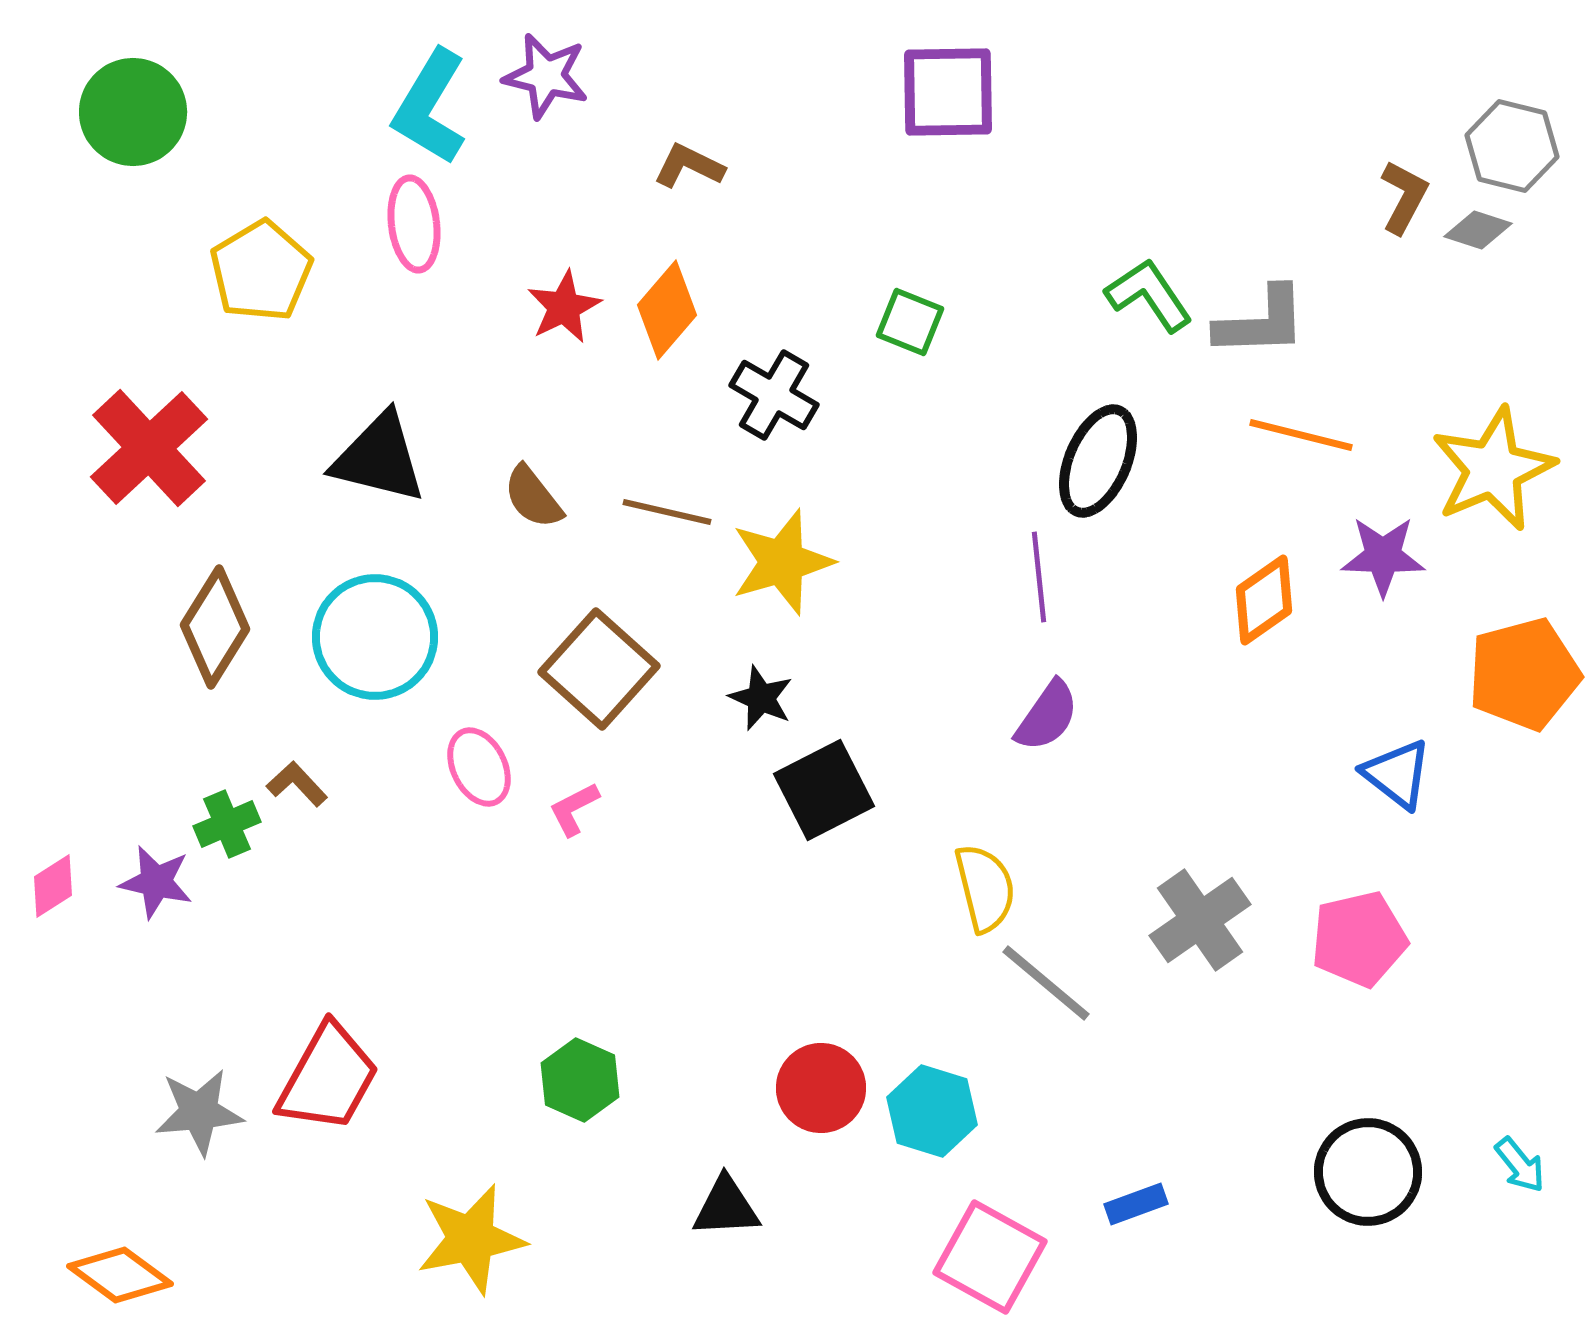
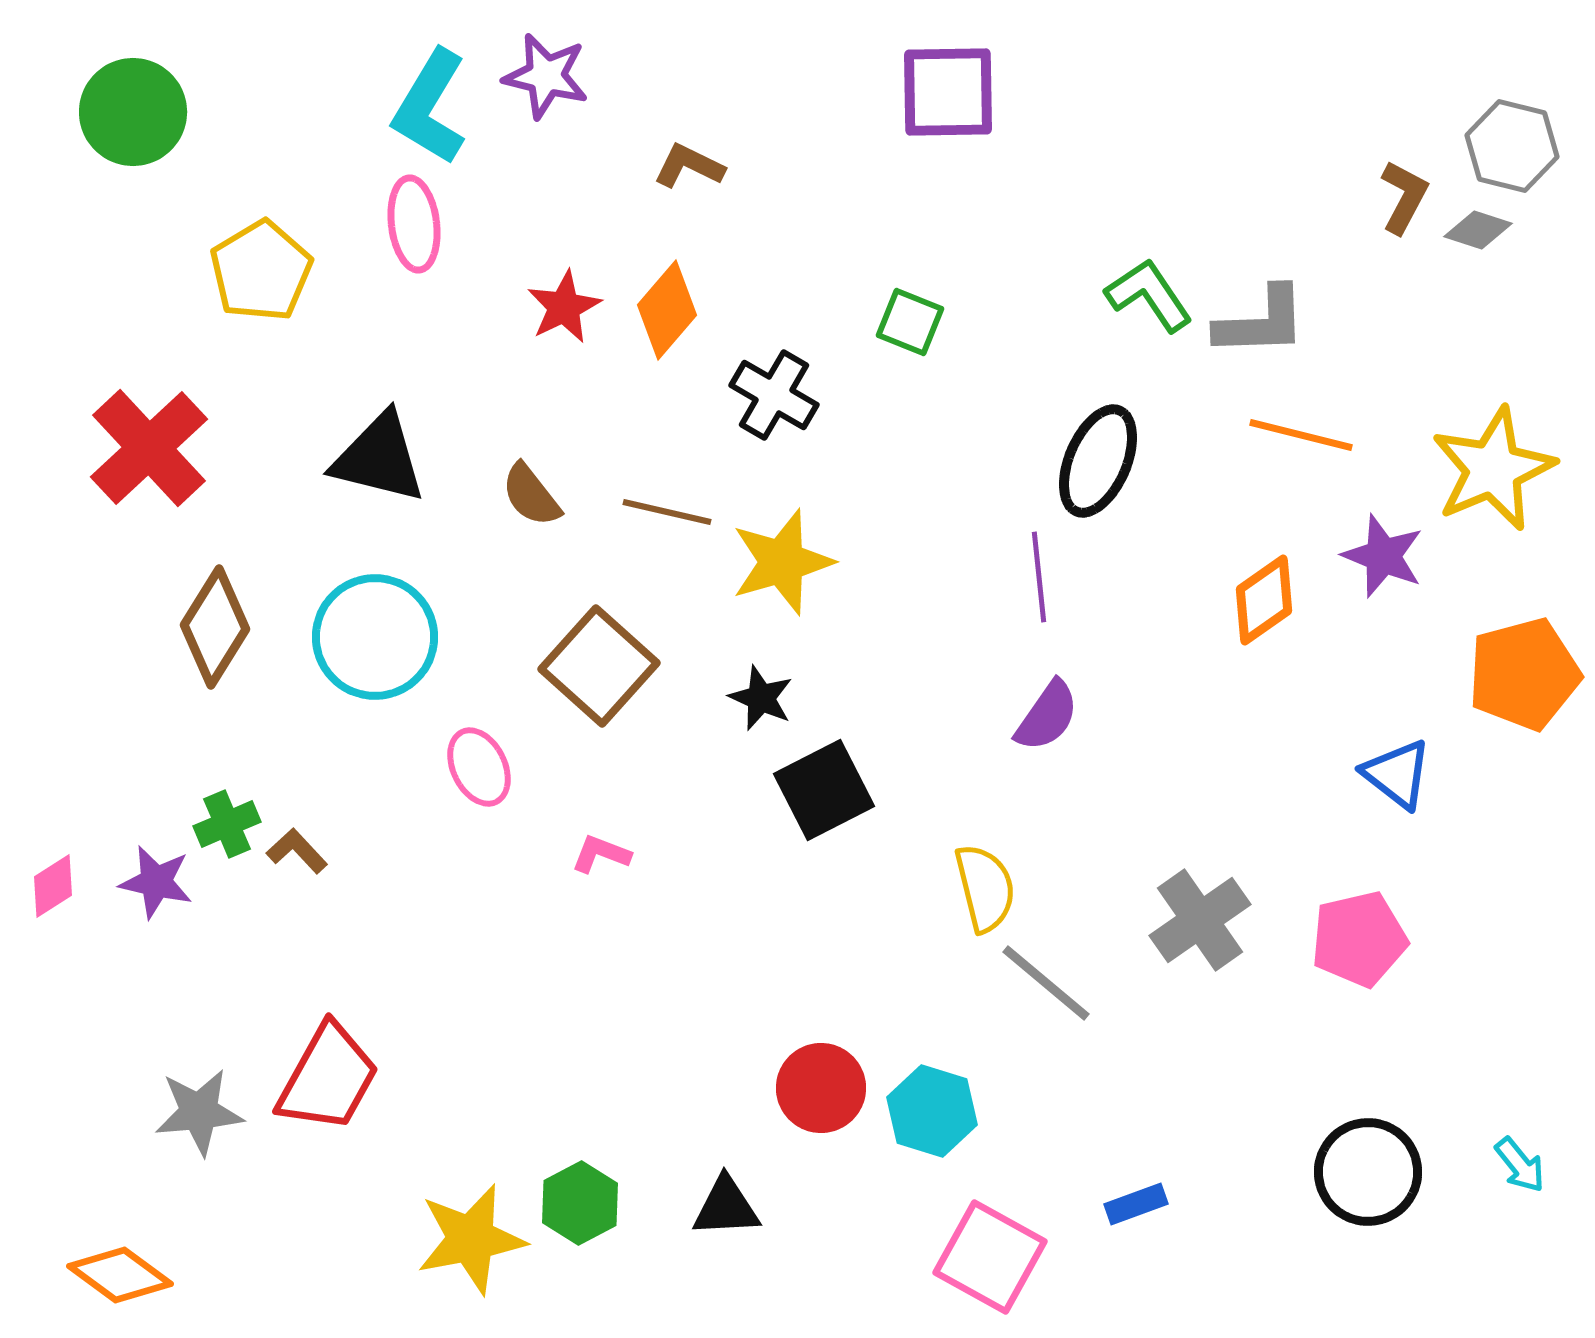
brown semicircle at (533, 497): moved 2 px left, 2 px up
purple star at (1383, 556): rotated 20 degrees clockwise
brown square at (599, 669): moved 3 px up
brown L-shape at (297, 784): moved 67 px down
pink L-shape at (574, 809): moved 27 px right, 45 px down; rotated 48 degrees clockwise
green hexagon at (580, 1080): moved 123 px down; rotated 8 degrees clockwise
